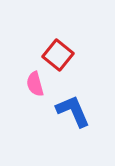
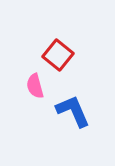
pink semicircle: moved 2 px down
